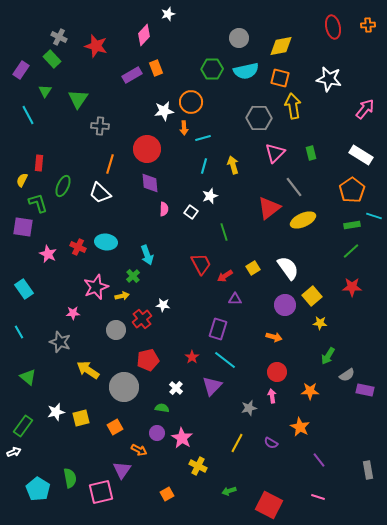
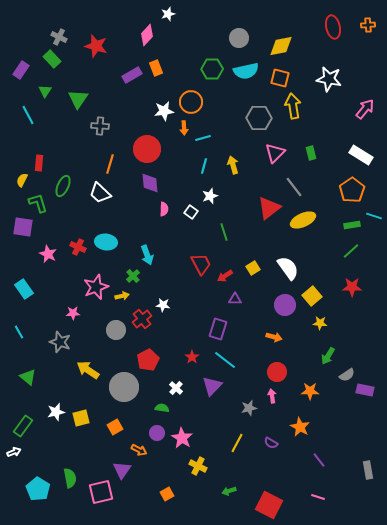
pink diamond at (144, 35): moved 3 px right
red pentagon at (148, 360): rotated 15 degrees counterclockwise
